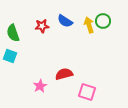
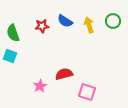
green circle: moved 10 px right
